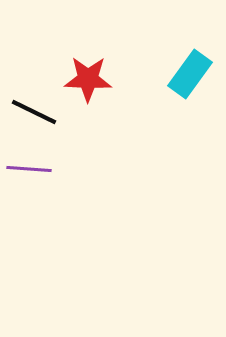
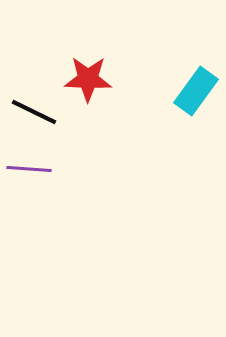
cyan rectangle: moved 6 px right, 17 px down
